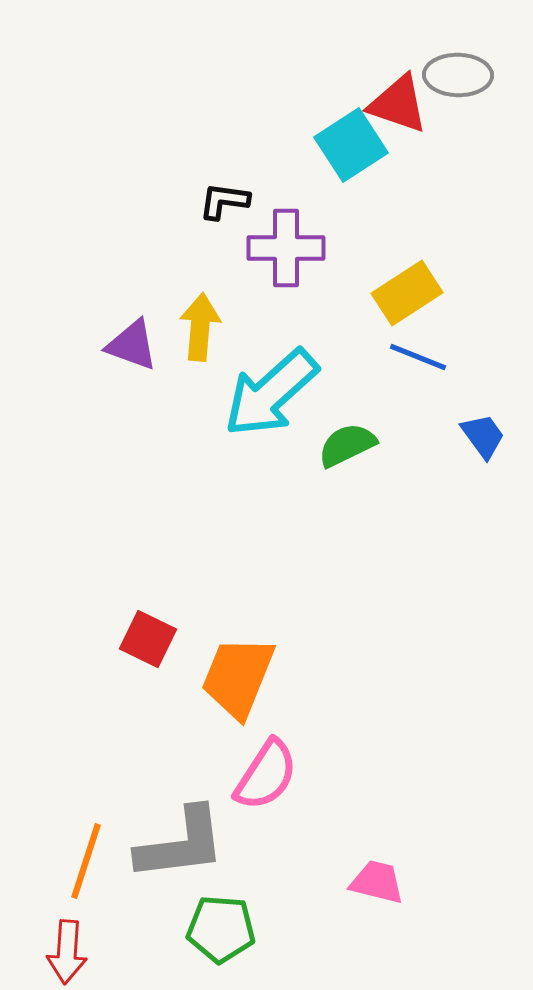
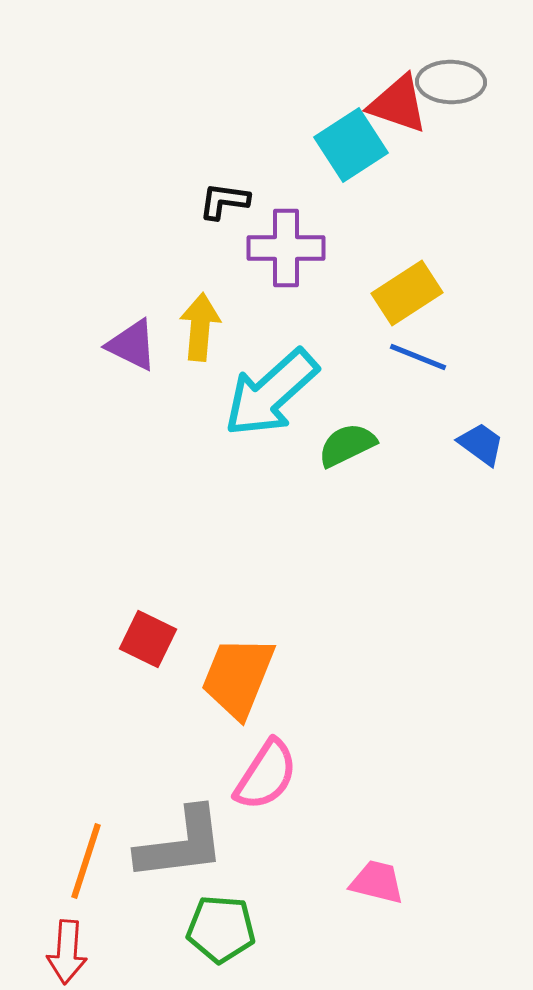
gray ellipse: moved 7 px left, 7 px down
purple triangle: rotated 6 degrees clockwise
blue trapezoid: moved 2 px left, 8 px down; rotated 18 degrees counterclockwise
